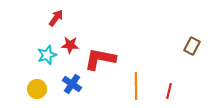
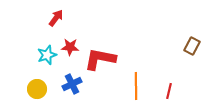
red star: moved 2 px down
blue cross: rotated 30 degrees clockwise
